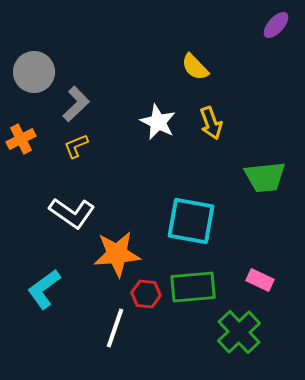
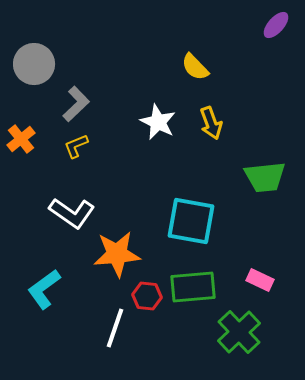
gray circle: moved 8 px up
orange cross: rotated 12 degrees counterclockwise
red hexagon: moved 1 px right, 2 px down
